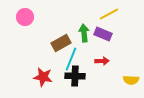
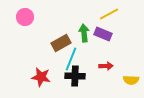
red arrow: moved 4 px right, 5 px down
red star: moved 2 px left
